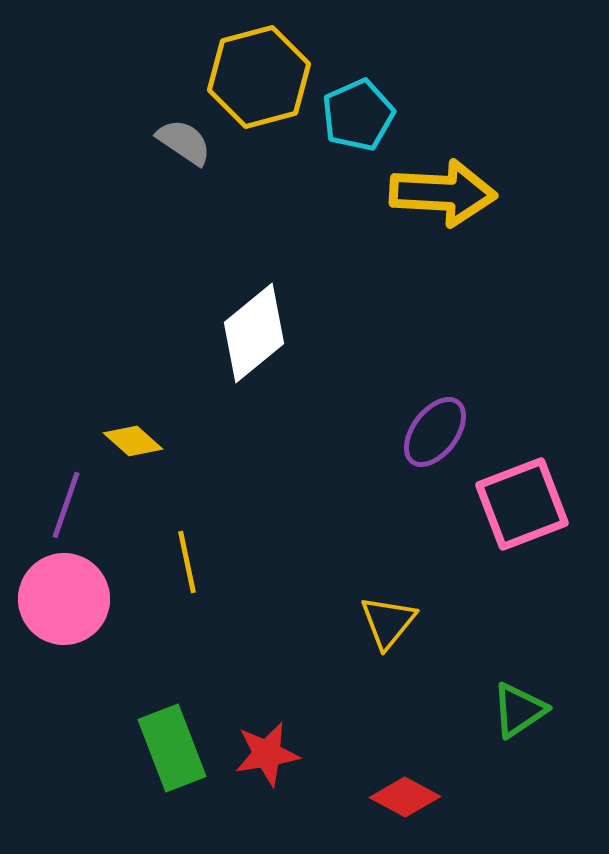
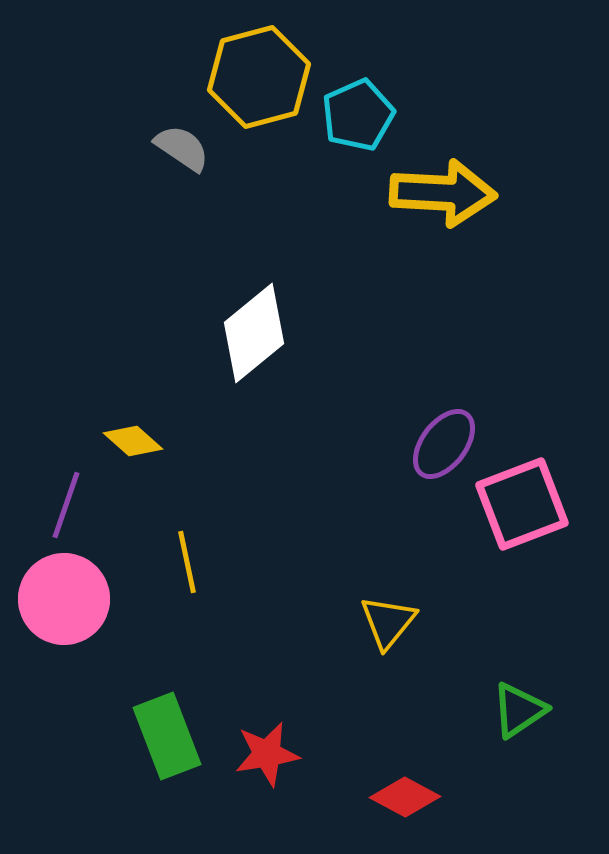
gray semicircle: moved 2 px left, 6 px down
purple ellipse: moved 9 px right, 12 px down
green rectangle: moved 5 px left, 12 px up
